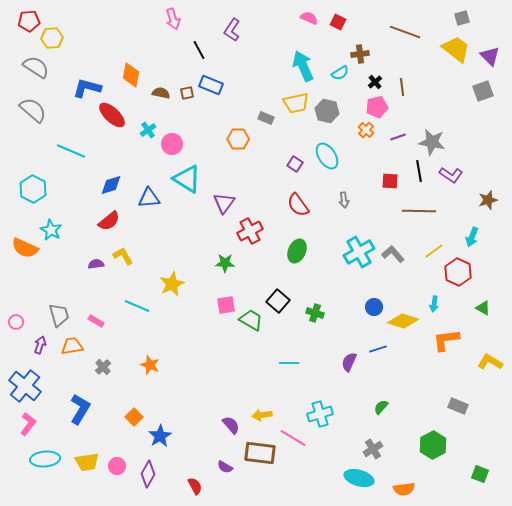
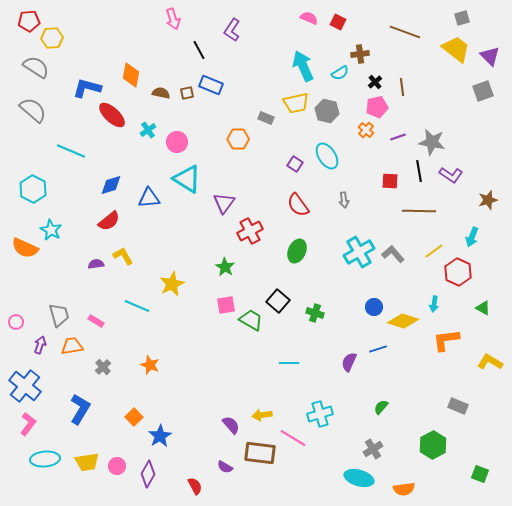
pink circle at (172, 144): moved 5 px right, 2 px up
green star at (225, 263): moved 4 px down; rotated 30 degrees clockwise
